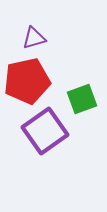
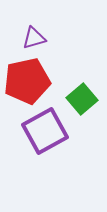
green square: rotated 20 degrees counterclockwise
purple square: rotated 6 degrees clockwise
